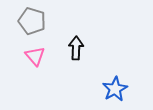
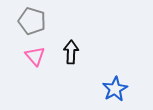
black arrow: moved 5 px left, 4 px down
